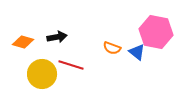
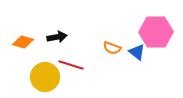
pink hexagon: rotated 12 degrees counterclockwise
yellow circle: moved 3 px right, 3 px down
